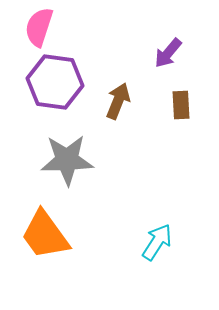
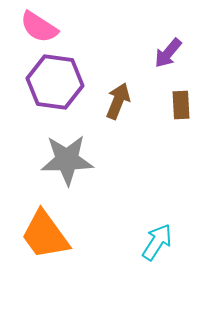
pink semicircle: rotated 75 degrees counterclockwise
